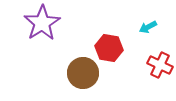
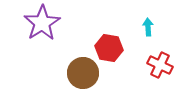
cyan arrow: rotated 114 degrees clockwise
